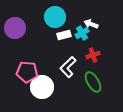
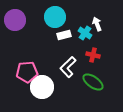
white arrow: moved 6 px right; rotated 48 degrees clockwise
purple circle: moved 8 px up
cyan cross: moved 3 px right; rotated 24 degrees counterclockwise
red cross: rotated 32 degrees clockwise
pink pentagon: rotated 10 degrees counterclockwise
green ellipse: rotated 25 degrees counterclockwise
